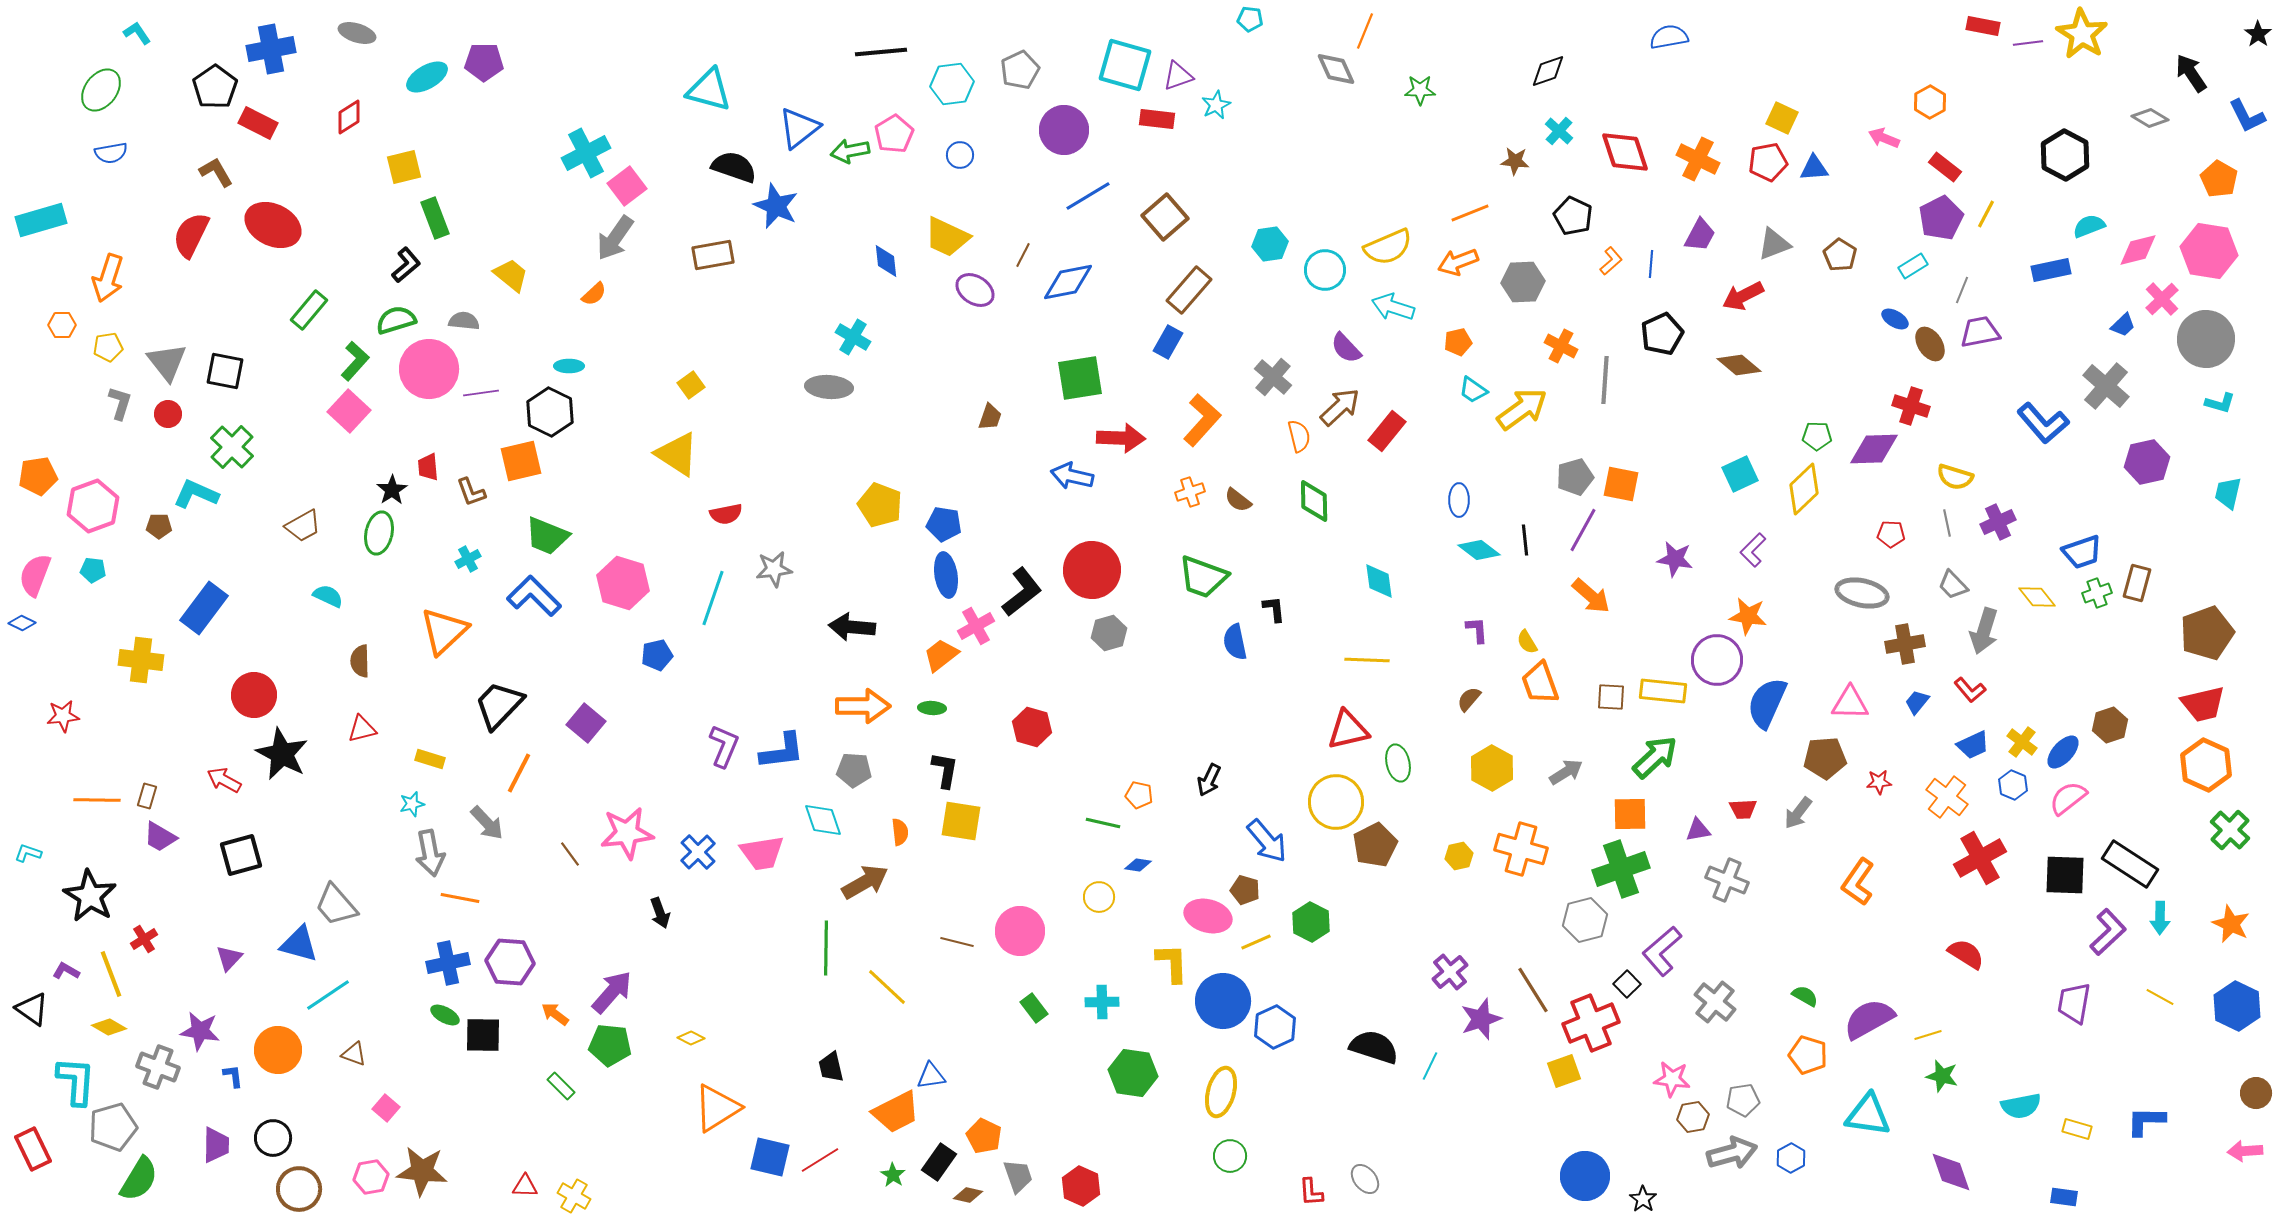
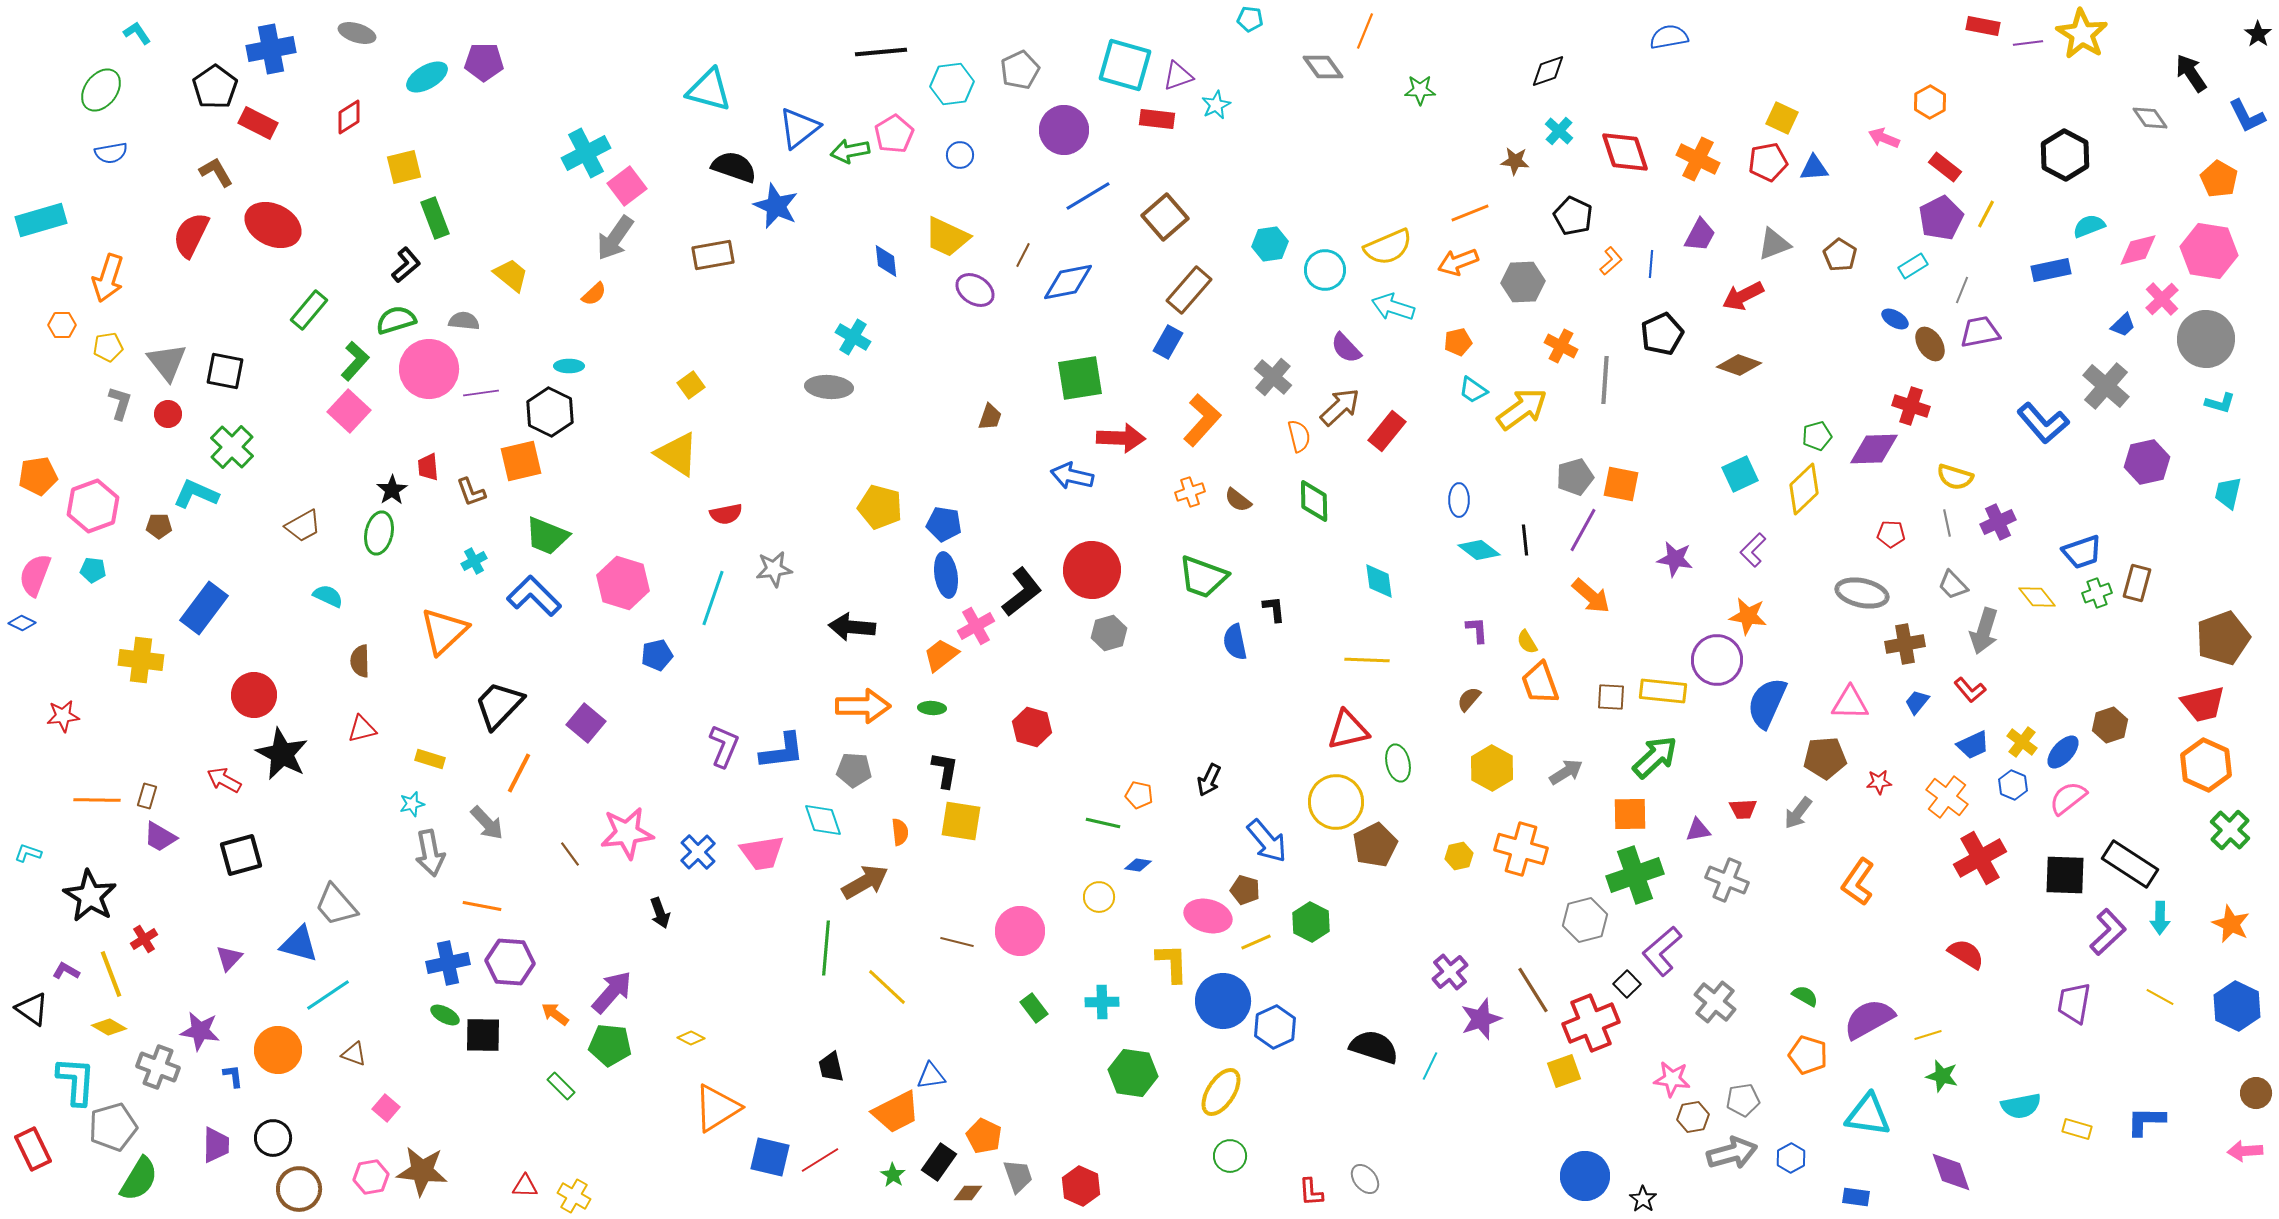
gray diamond at (1336, 69): moved 13 px left, 2 px up; rotated 12 degrees counterclockwise
gray diamond at (2150, 118): rotated 24 degrees clockwise
brown diamond at (1739, 365): rotated 21 degrees counterclockwise
green pentagon at (1817, 436): rotated 16 degrees counterclockwise
yellow pentagon at (880, 505): moved 2 px down; rotated 6 degrees counterclockwise
cyan cross at (468, 559): moved 6 px right, 2 px down
brown pentagon at (2207, 633): moved 16 px right, 5 px down
green cross at (1621, 869): moved 14 px right, 6 px down
orange line at (460, 898): moved 22 px right, 8 px down
green line at (826, 948): rotated 4 degrees clockwise
yellow ellipse at (1221, 1092): rotated 18 degrees clockwise
brown diamond at (968, 1195): moved 2 px up; rotated 12 degrees counterclockwise
blue rectangle at (2064, 1197): moved 208 px left
